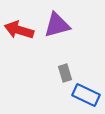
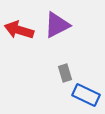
purple triangle: rotated 12 degrees counterclockwise
